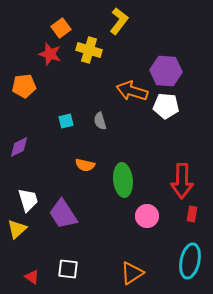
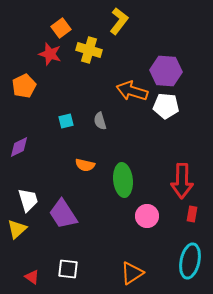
orange pentagon: rotated 20 degrees counterclockwise
